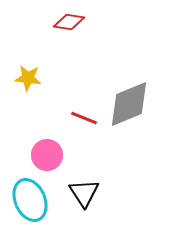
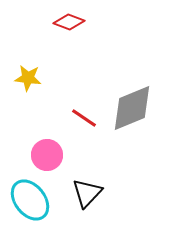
red diamond: rotated 12 degrees clockwise
gray diamond: moved 3 px right, 4 px down
red line: rotated 12 degrees clockwise
black triangle: moved 3 px right; rotated 16 degrees clockwise
cyan ellipse: rotated 15 degrees counterclockwise
